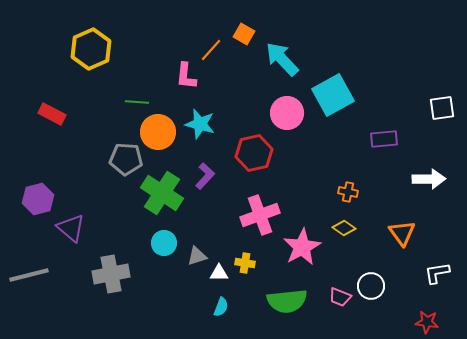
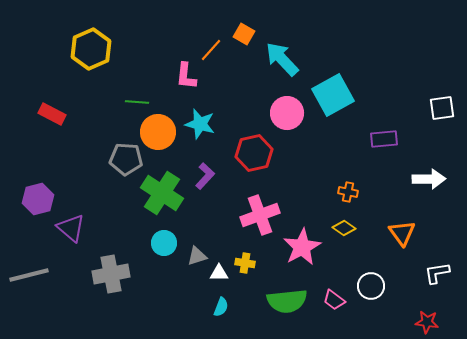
pink trapezoid: moved 6 px left, 3 px down; rotated 15 degrees clockwise
